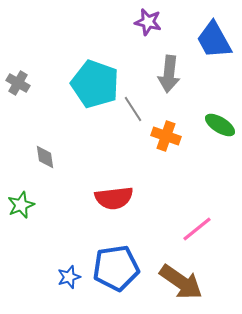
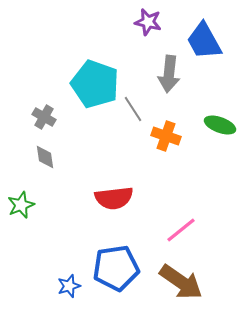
blue trapezoid: moved 10 px left, 1 px down
gray cross: moved 26 px right, 34 px down
green ellipse: rotated 12 degrees counterclockwise
pink line: moved 16 px left, 1 px down
blue star: moved 9 px down
